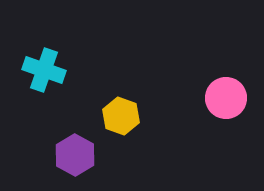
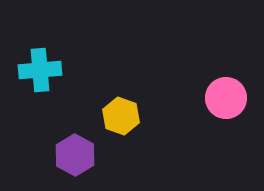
cyan cross: moved 4 px left; rotated 24 degrees counterclockwise
